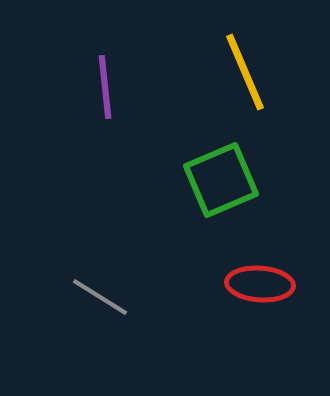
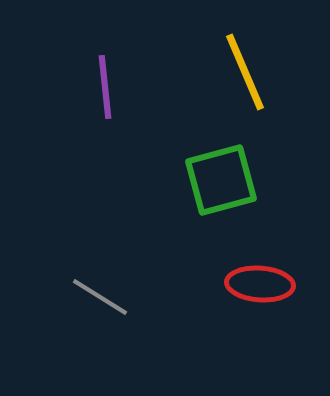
green square: rotated 8 degrees clockwise
